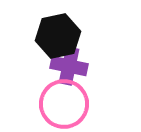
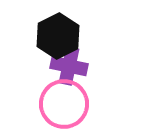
black hexagon: rotated 15 degrees counterclockwise
